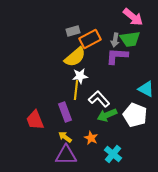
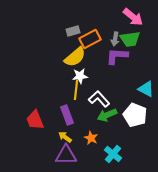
gray arrow: moved 1 px up
purple rectangle: moved 2 px right, 3 px down
